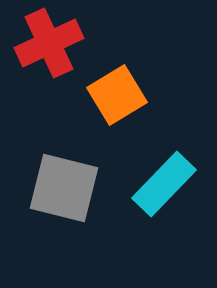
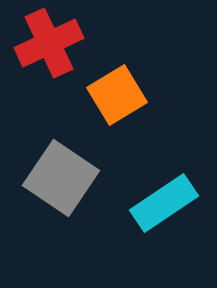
cyan rectangle: moved 19 px down; rotated 12 degrees clockwise
gray square: moved 3 px left, 10 px up; rotated 20 degrees clockwise
